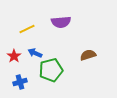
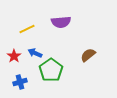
brown semicircle: rotated 21 degrees counterclockwise
green pentagon: rotated 20 degrees counterclockwise
